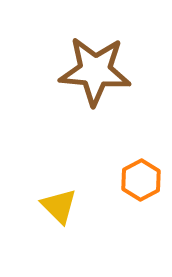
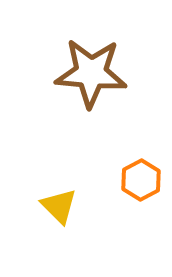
brown star: moved 4 px left, 2 px down
